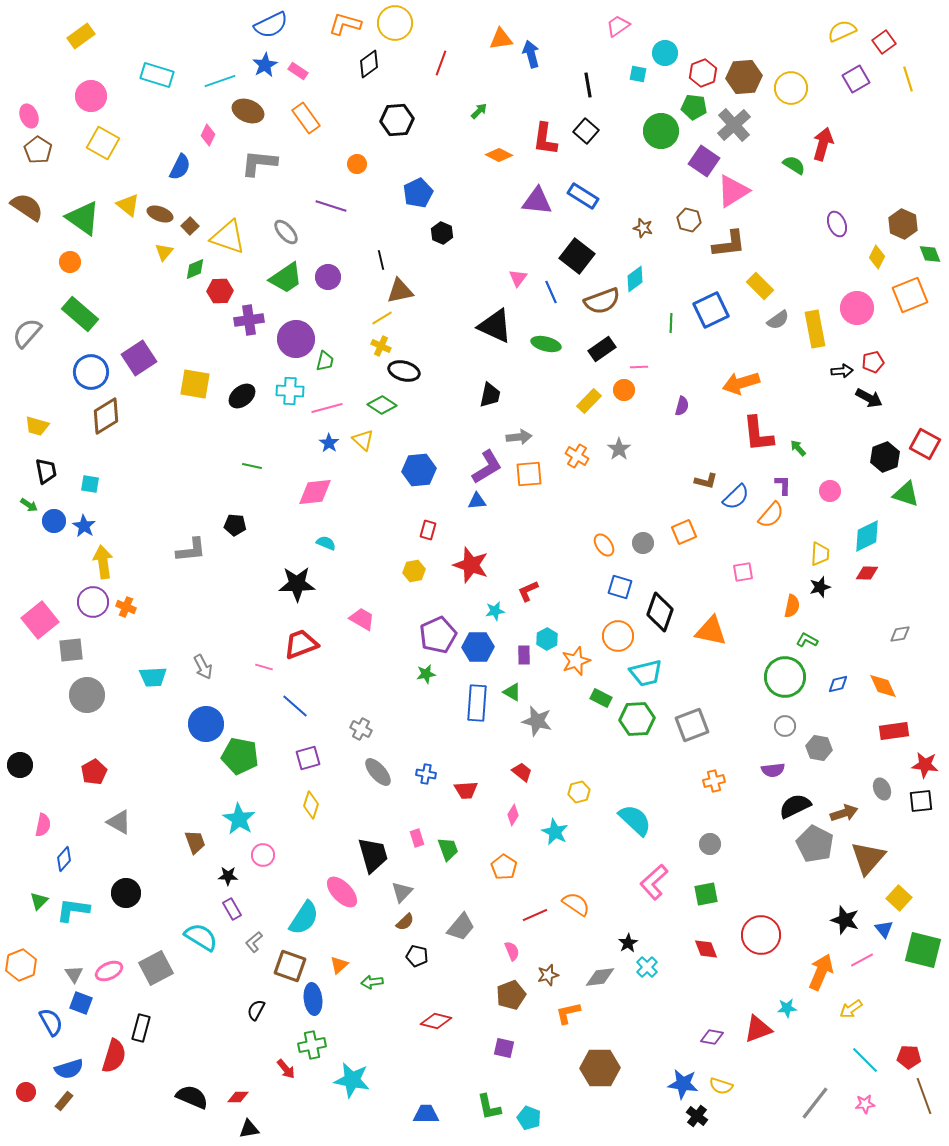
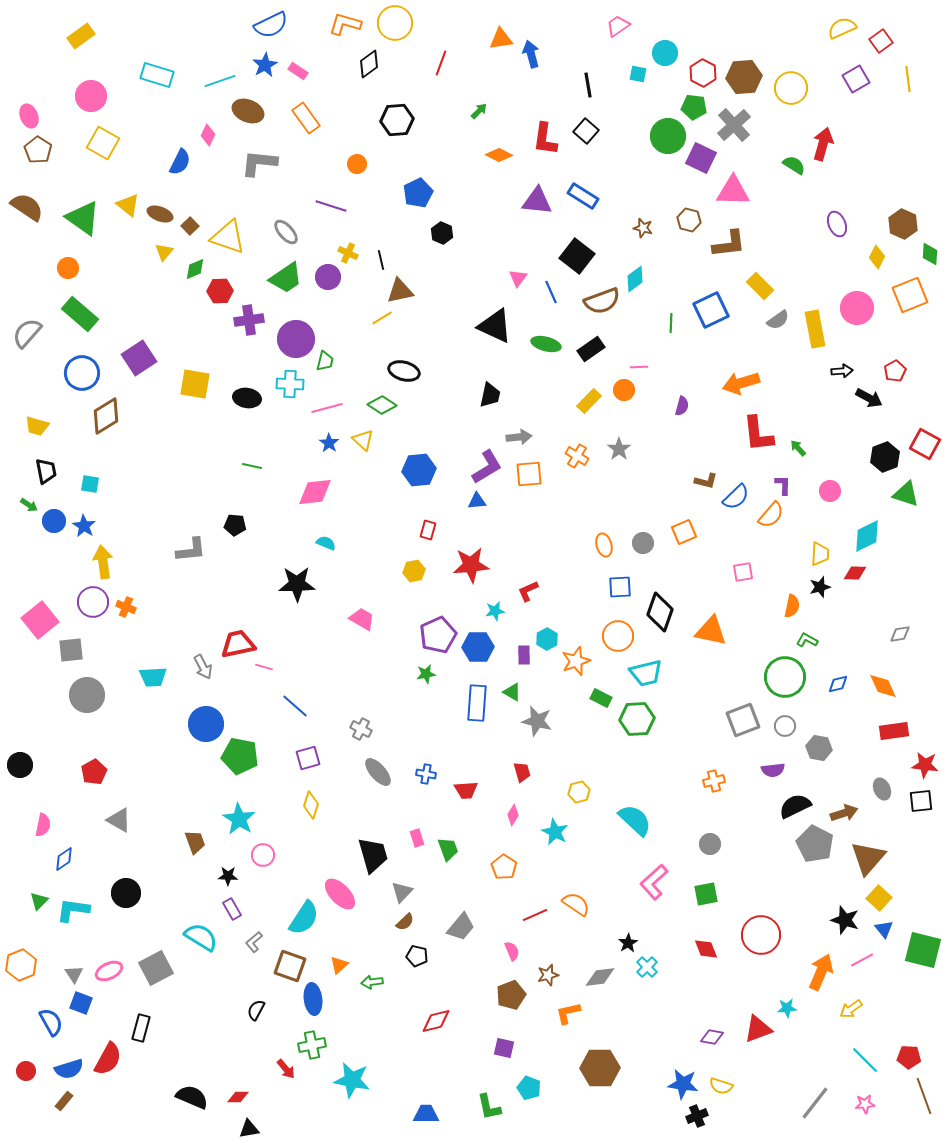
yellow semicircle at (842, 31): moved 3 px up
red square at (884, 42): moved 3 px left, 1 px up
red hexagon at (703, 73): rotated 12 degrees counterclockwise
yellow line at (908, 79): rotated 10 degrees clockwise
green circle at (661, 131): moved 7 px right, 5 px down
purple square at (704, 161): moved 3 px left, 3 px up; rotated 8 degrees counterclockwise
blue semicircle at (180, 167): moved 5 px up
pink triangle at (733, 191): rotated 33 degrees clockwise
green diamond at (930, 254): rotated 25 degrees clockwise
orange circle at (70, 262): moved 2 px left, 6 px down
yellow cross at (381, 346): moved 33 px left, 93 px up
black rectangle at (602, 349): moved 11 px left
red pentagon at (873, 362): moved 22 px right, 9 px down; rotated 15 degrees counterclockwise
blue circle at (91, 372): moved 9 px left, 1 px down
cyan cross at (290, 391): moved 7 px up
black ellipse at (242, 396): moved 5 px right, 2 px down; rotated 48 degrees clockwise
orange ellipse at (604, 545): rotated 20 degrees clockwise
red star at (471, 565): rotated 24 degrees counterclockwise
red diamond at (867, 573): moved 12 px left
blue square at (620, 587): rotated 20 degrees counterclockwise
red trapezoid at (301, 644): moved 63 px left; rotated 9 degrees clockwise
gray square at (692, 725): moved 51 px right, 5 px up
red trapezoid at (522, 772): rotated 35 degrees clockwise
gray triangle at (119, 822): moved 2 px up
blue diamond at (64, 859): rotated 15 degrees clockwise
pink ellipse at (342, 892): moved 2 px left, 2 px down
yellow square at (899, 898): moved 20 px left
red diamond at (436, 1021): rotated 28 degrees counterclockwise
red semicircle at (114, 1056): moved 6 px left, 3 px down; rotated 12 degrees clockwise
red circle at (26, 1092): moved 21 px up
black cross at (697, 1116): rotated 30 degrees clockwise
cyan pentagon at (529, 1118): moved 30 px up
